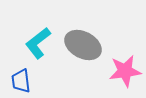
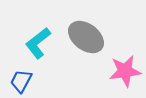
gray ellipse: moved 3 px right, 8 px up; rotated 9 degrees clockwise
blue trapezoid: rotated 35 degrees clockwise
